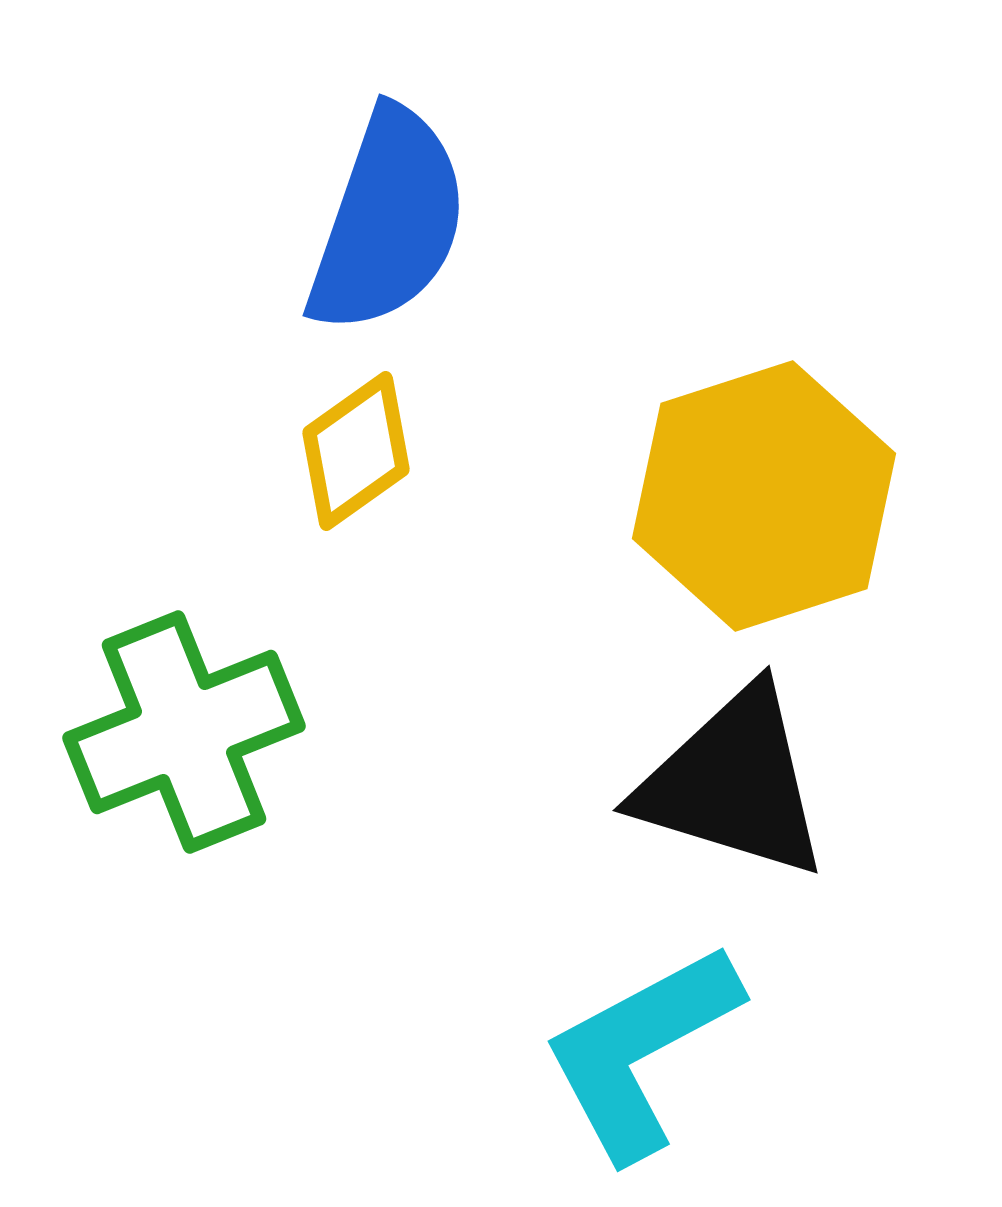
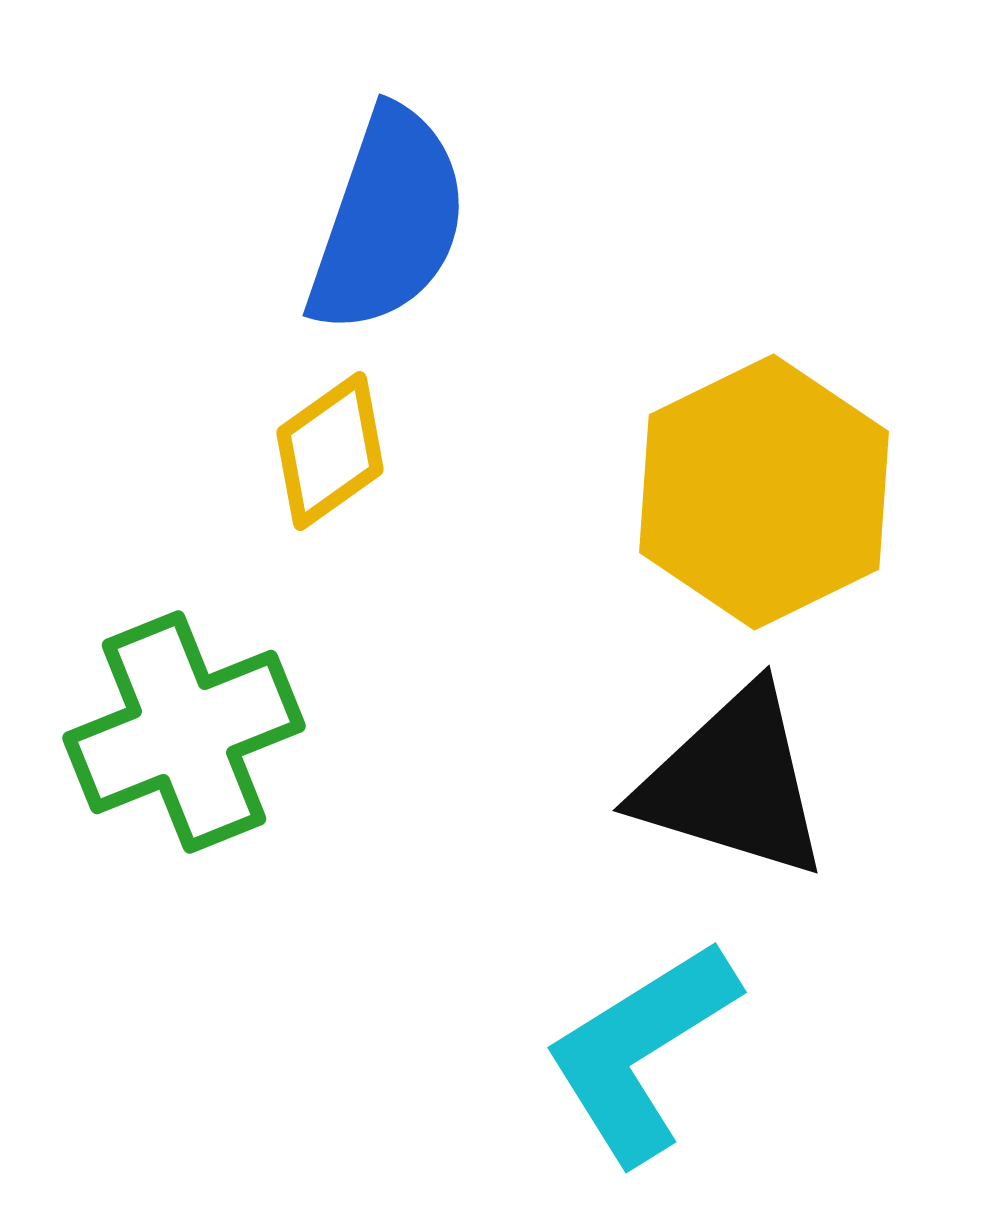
yellow diamond: moved 26 px left
yellow hexagon: moved 4 px up; rotated 8 degrees counterclockwise
cyan L-shape: rotated 4 degrees counterclockwise
